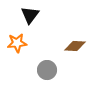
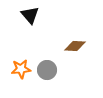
black triangle: rotated 18 degrees counterclockwise
orange star: moved 4 px right, 26 px down
